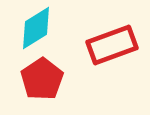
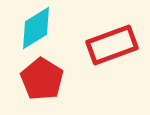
red pentagon: rotated 6 degrees counterclockwise
